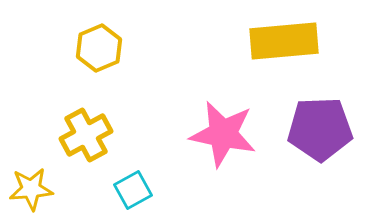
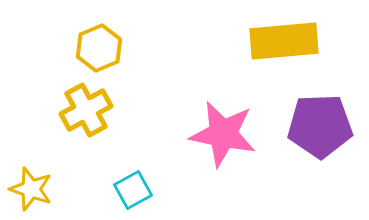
purple pentagon: moved 3 px up
yellow cross: moved 25 px up
yellow star: rotated 24 degrees clockwise
